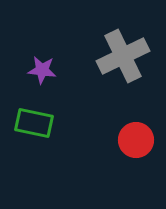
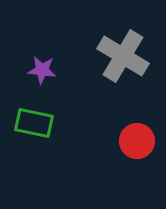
gray cross: rotated 33 degrees counterclockwise
red circle: moved 1 px right, 1 px down
